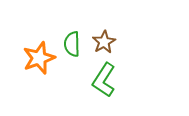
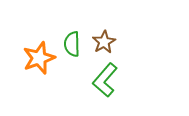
green L-shape: moved 1 px right; rotated 8 degrees clockwise
